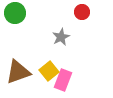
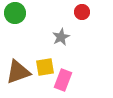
yellow square: moved 4 px left, 4 px up; rotated 30 degrees clockwise
